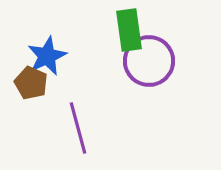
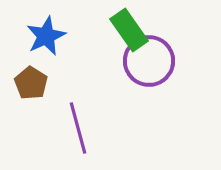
green rectangle: rotated 27 degrees counterclockwise
blue star: moved 1 px left, 20 px up
brown pentagon: rotated 8 degrees clockwise
